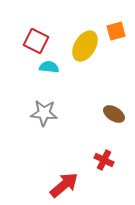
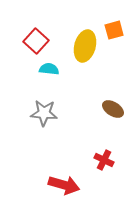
orange square: moved 2 px left, 1 px up
red square: rotated 15 degrees clockwise
yellow ellipse: rotated 16 degrees counterclockwise
cyan semicircle: moved 2 px down
brown ellipse: moved 1 px left, 5 px up
red arrow: rotated 56 degrees clockwise
